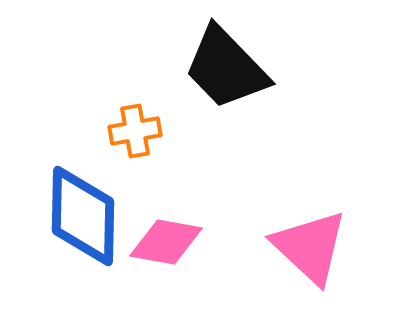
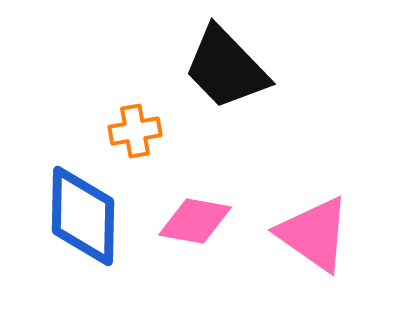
pink diamond: moved 29 px right, 21 px up
pink triangle: moved 4 px right, 13 px up; rotated 8 degrees counterclockwise
